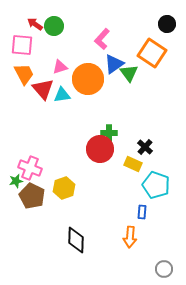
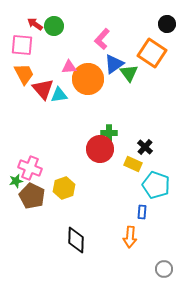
pink triangle: moved 9 px right; rotated 14 degrees clockwise
cyan triangle: moved 3 px left
